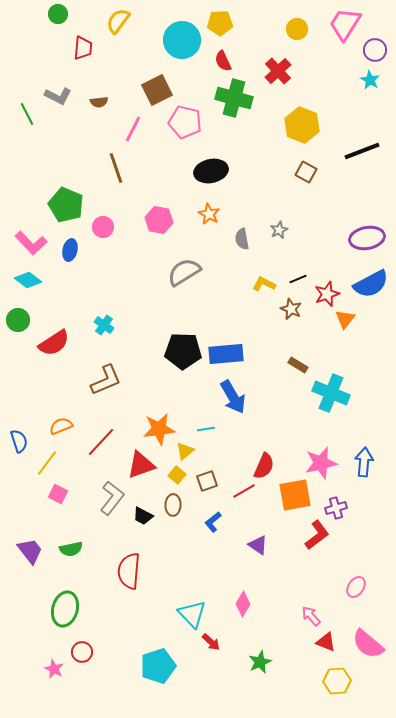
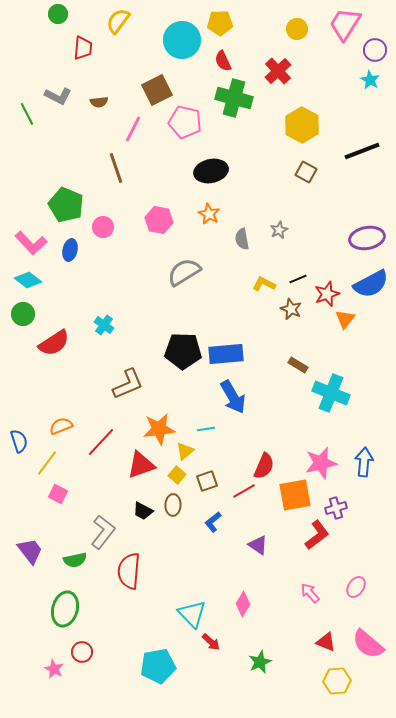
yellow hexagon at (302, 125): rotated 8 degrees clockwise
green circle at (18, 320): moved 5 px right, 6 px up
brown L-shape at (106, 380): moved 22 px right, 4 px down
gray L-shape at (112, 498): moved 9 px left, 34 px down
black trapezoid at (143, 516): moved 5 px up
green semicircle at (71, 549): moved 4 px right, 11 px down
pink arrow at (311, 616): moved 1 px left, 23 px up
cyan pentagon at (158, 666): rotated 8 degrees clockwise
